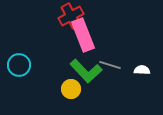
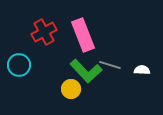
red cross: moved 27 px left, 16 px down
